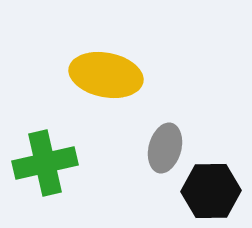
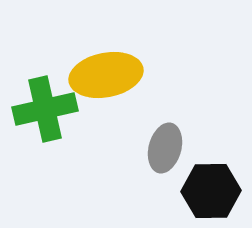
yellow ellipse: rotated 22 degrees counterclockwise
green cross: moved 54 px up
